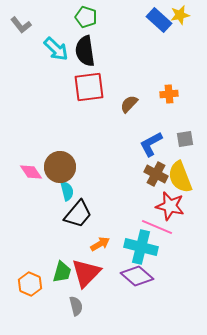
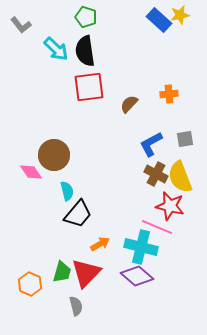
brown circle: moved 6 px left, 12 px up
